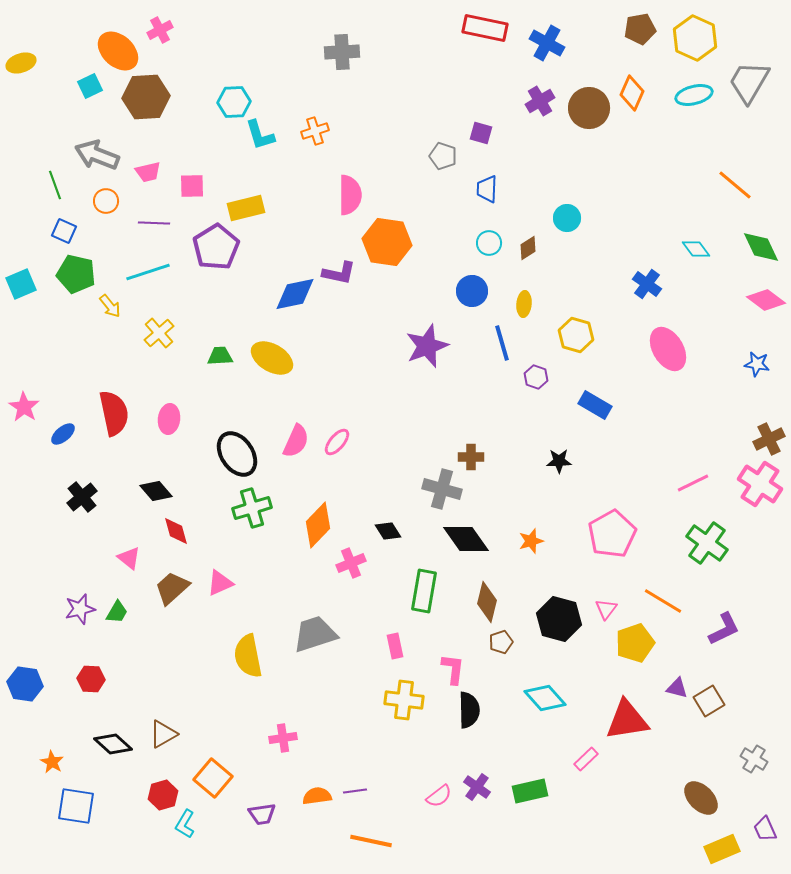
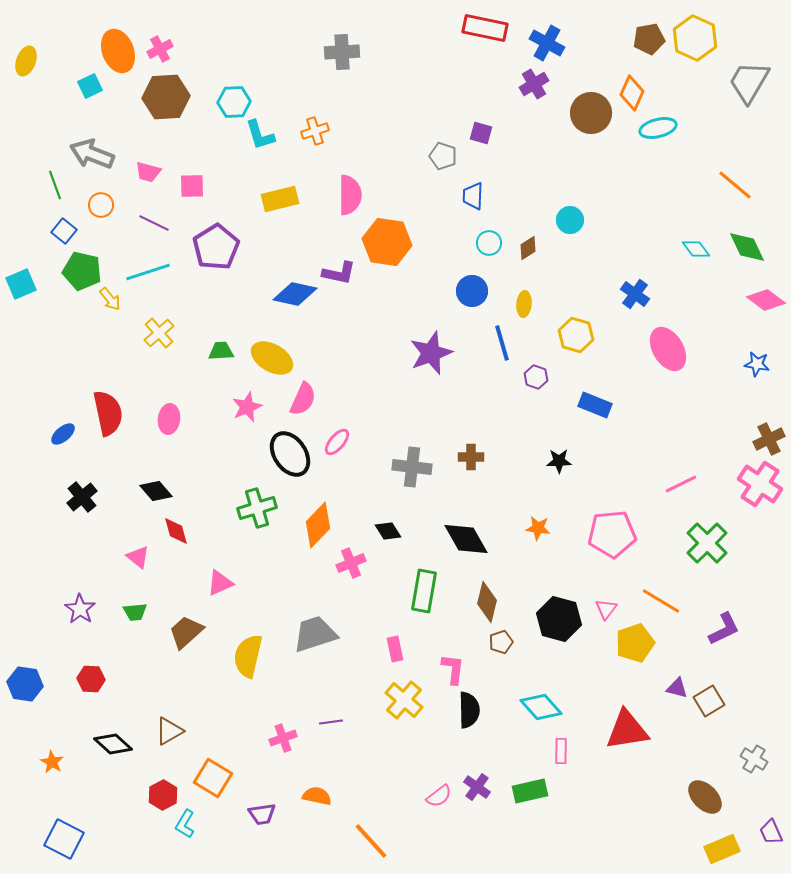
brown pentagon at (640, 29): moved 9 px right, 10 px down
pink cross at (160, 30): moved 19 px down
orange ellipse at (118, 51): rotated 27 degrees clockwise
yellow ellipse at (21, 63): moved 5 px right, 2 px up; rotated 52 degrees counterclockwise
cyan ellipse at (694, 95): moved 36 px left, 33 px down
brown hexagon at (146, 97): moved 20 px right
purple cross at (540, 101): moved 6 px left, 17 px up
brown circle at (589, 108): moved 2 px right, 5 px down
gray arrow at (97, 155): moved 5 px left, 1 px up
pink trapezoid at (148, 172): rotated 28 degrees clockwise
blue trapezoid at (487, 189): moved 14 px left, 7 px down
orange circle at (106, 201): moved 5 px left, 4 px down
yellow rectangle at (246, 208): moved 34 px right, 9 px up
cyan circle at (567, 218): moved 3 px right, 2 px down
purple line at (154, 223): rotated 24 degrees clockwise
blue square at (64, 231): rotated 15 degrees clockwise
green diamond at (761, 247): moved 14 px left
green pentagon at (76, 274): moved 6 px right, 3 px up
blue cross at (647, 284): moved 12 px left, 10 px down
blue diamond at (295, 294): rotated 24 degrees clockwise
yellow arrow at (110, 306): moved 7 px up
purple star at (427, 346): moved 4 px right, 7 px down
green trapezoid at (220, 356): moved 1 px right, 5 px up
blue rectangle at (595, 405): rotated 8 degrees counterclockwise
pink star at (24, 407): moved 223 px right; rotated 16 degrees clockwise
red semicircle at (114, 413): moved 6 px left
pink semicircle at (296, 441): moved 7 px right, 42 px up
black ellipse at (237, 454): moved 53 px right
pink line at (693, 483): moved 12 px left, 1 px down
gray cross at (442, 489): moved 30 px left, 22 px up; rotated 9 degrees counterclockwise
green cross at (252, 508): moved 5 px right
pink pentagon at (612, 534): rotated 24 degrees clockwise
black diamond at (466, 539): rotated 6 degrees clockwise
orange star at (531, 541): moved 7 px right, 13 px up; rotated 25 degrees clockwise
green cross at (707, 543): rotated 9 degrees clockwise
pink triangle at (129, 558): moved 9 px right, 1 px up
brown trapezoid at (172, 588): moved 14 px right, 44 px down
orange line at (663, 601): moved 2 px left
purple star at (80, 609): rotated 24 degrees counterclockwise
green trapezoid at (117, 612): moved 18 px right; rotated 55 degrees clockwise
pink rectangle at (395, 646): moved 3 px down
yellow semicircle at (248, 656): rotated 24 degrees clockwise
cyan diamond at (545, 698): moved 4 px left, 9 px down
yellow cross at (404, 700): rotated 33 degrees clockwise
red triangle at (627, 720): moved 10 px down
brown triangle at (163, 734): moved 6 px right, 3 px up
pink cross at (283, 738): rotated 12 degrees counterclockwise
pink rectangle at (586, 759): moved 25 px left, 8 px up; rotated 45 degrees counterclockwise
orange square at (213, 778): rotated 9 degrees counterclockwise
purple line at (355, 791): moved 24 px left, 69 px up
red hexagon at (163, 795): rotated 12 degrees counterclockwise
orange semicircle at (317, 796): rotated 20 degrees clockwise
brown ellipse at (701, 798): moved 4 px right, 1 px up
blue square at (76, 806): moved 12 px left, 33 px down; rotated 18 degrees clockwise
purple trapezoid at (765, 829): moved 6 px right, 3 px down
orange line at (371, 841): rotated 36 degrees clockwise
